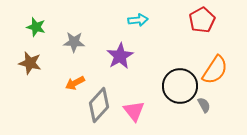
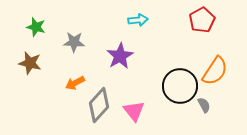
orange semicircle: moved 1 px down
